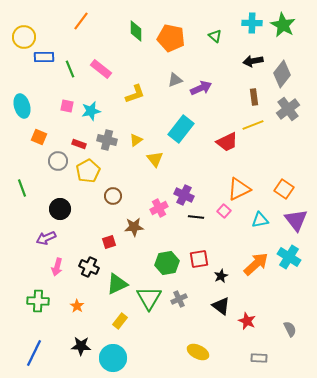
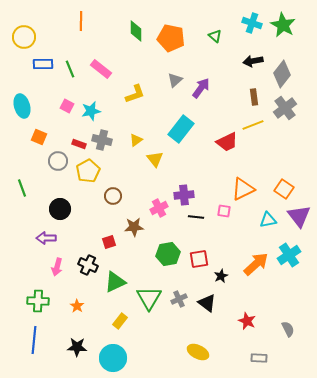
orange line at (81, 21): rotated 36 degrees counterclockwise
cyan cross at (252, 23): rotated 18 degrees clockwise
blue rectangle at (44, 57): moved 1 px left, 7 px down
gray triangle at (175, 80): rotated 21 degrees counterclockwise
purple arrow at (201, 88): rotated 30 degrees counterclockwise
pink square at (67, 106): rotated 16 degrees clockwise
gray cross at (288, 109): moved 3 px left, 1 px up
gray cross at (107, 140): moved 5 px left
orange triangle at (239, 189): moved 4 px right
purple cross at (184, 195): rotated 30 degrees counterclockwise
pink square at (224, 211): rotated 32 degrees counterclockwise
cyan triangle at (260, 220): moved 8 px right
purple triangle at (296, 220): moved 3 px right, 4 px up
purple arrow at (46, 238): rotated 24 degrees clockwise
cyan cross at (289, 257): moved 2 px up; rotated 25 degrees clockwise
green hexagon at (167, 263): moved 1 px right, 9 px up
black cross at (89, 267): moved 1 px left, 2 px up
green triangle at (117, 284): moved 2 px left, 2 px up
black triangle at (221, 306): moved 14 px left, 3 px up
gray semicircle at (290, 329): moved 2 px left
black star at (81, 346): moved 4 px left, 1 px down
blue line at (34, 353): moved 13 px up; rotated 20 degrees counterclockwise
